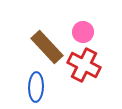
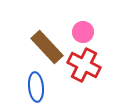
blue ellipse: rotated 8 degrees counterclockwise
